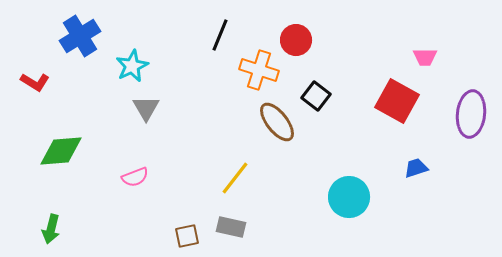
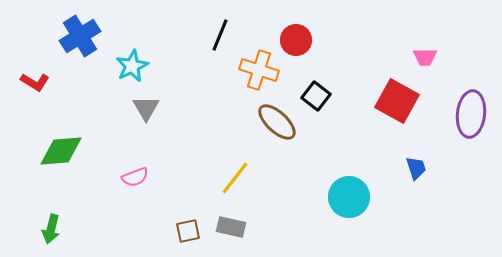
brown ellipse: rotated 9 degrees counterclockwise
blue trapezoid: rotated 90 degrees clockwise
brown square: moved 1 px right, 5 px up
